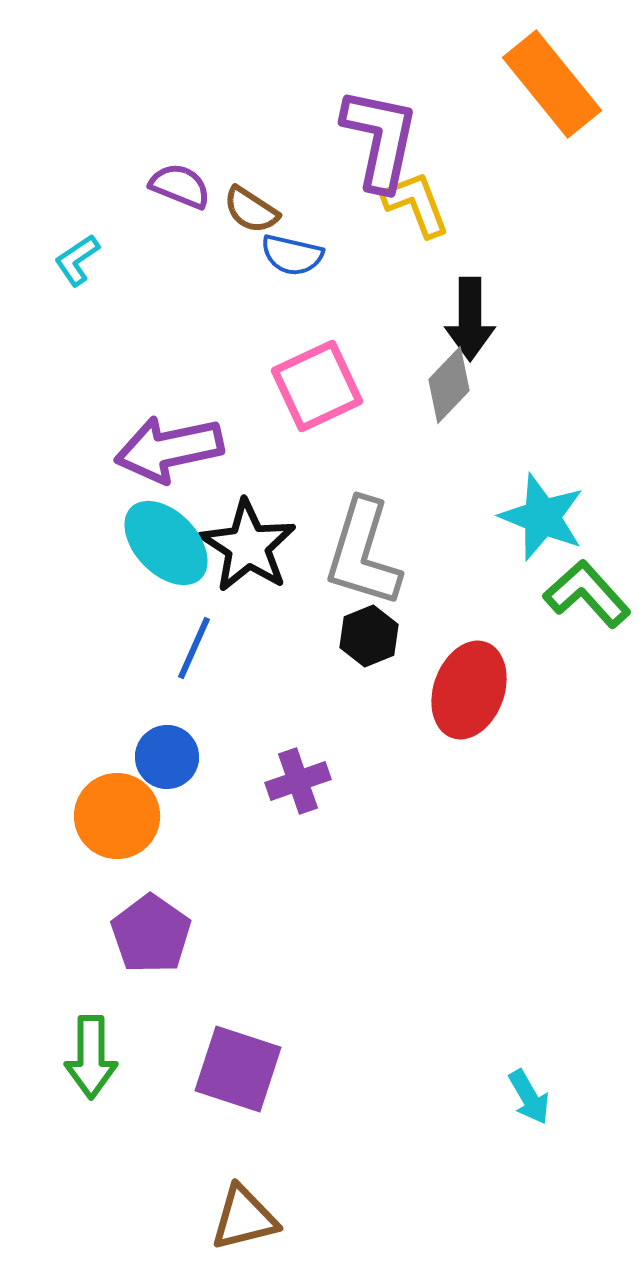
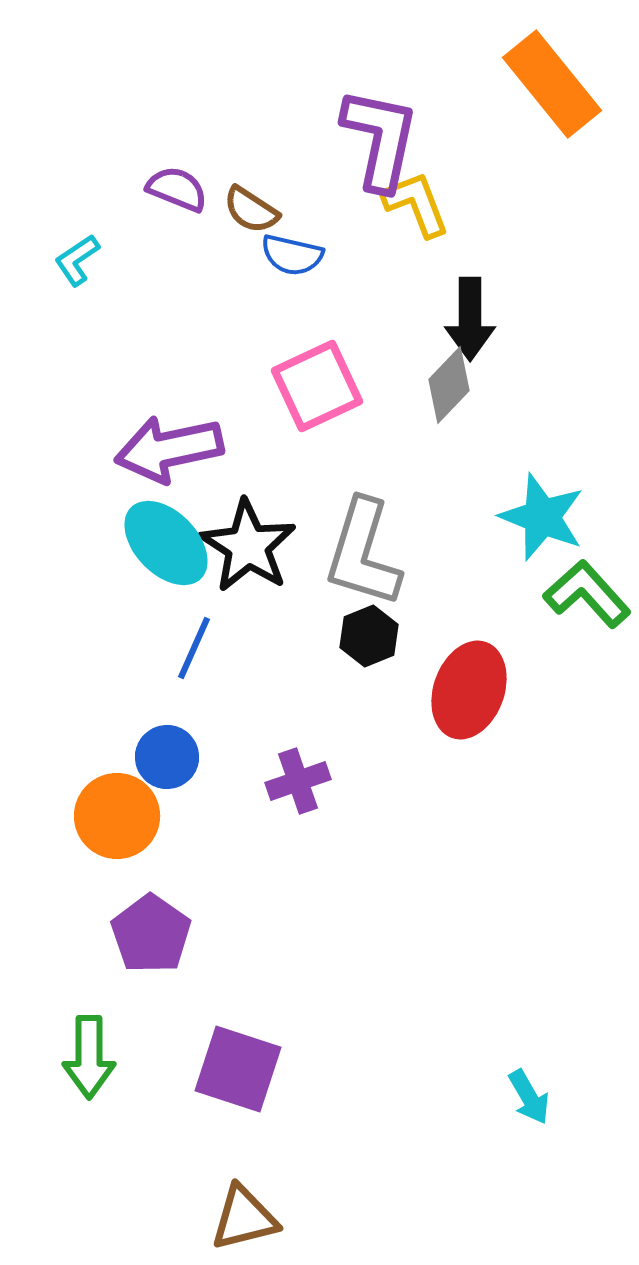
purple semicircle: moved 3 px left, 3 px down
green arrow: moved 2 px left
